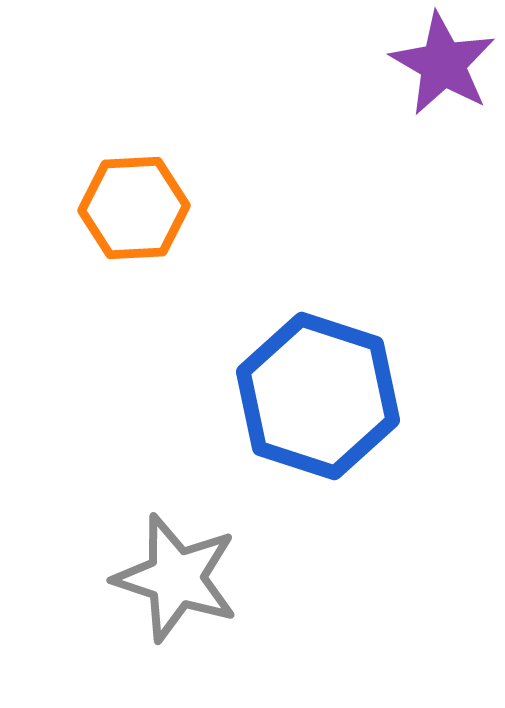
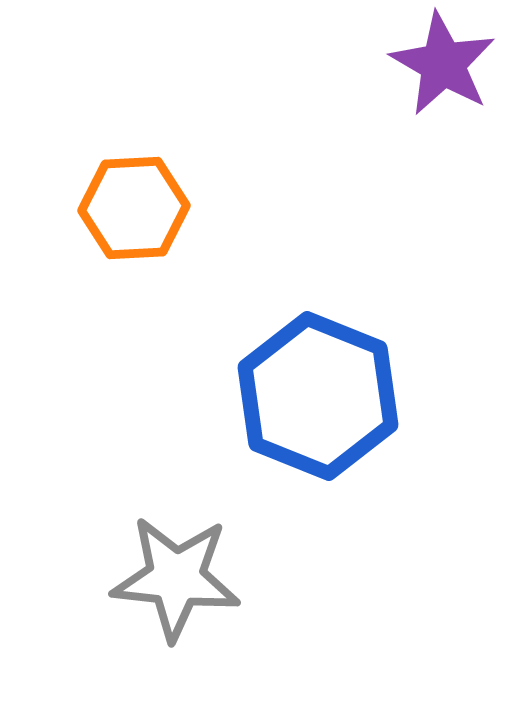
blue hexagon: rotated 4 degrees clockwise
gray star: rotated 12 degrees counterclockwise
